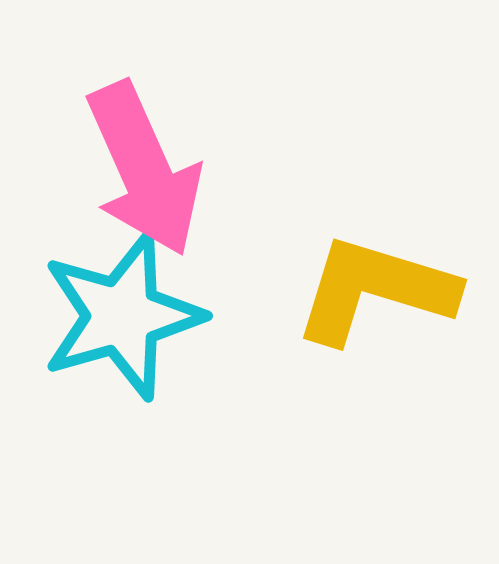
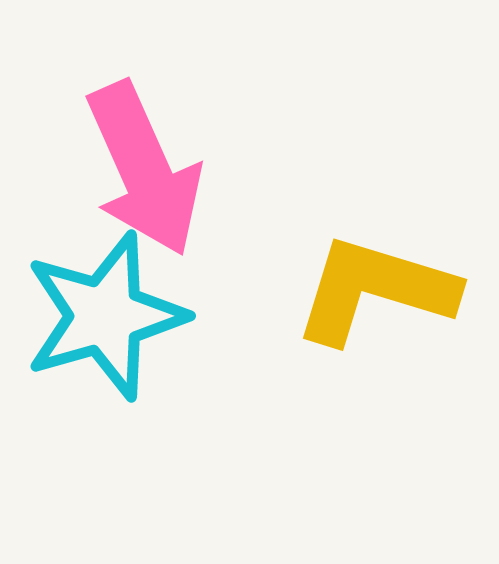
cyan star: moved 17 px left
